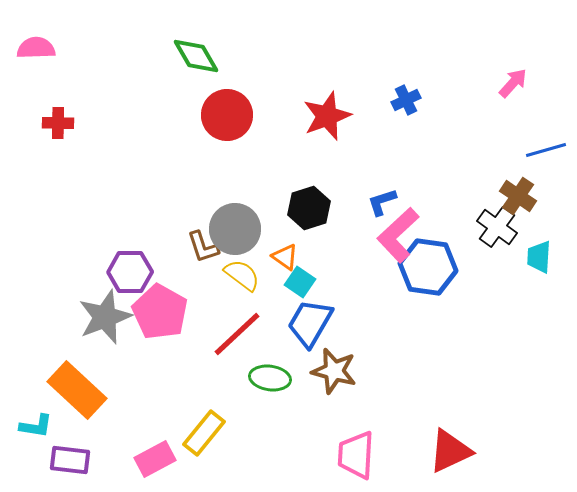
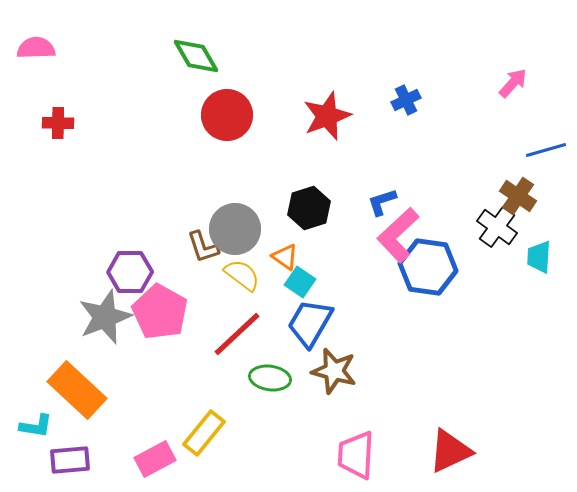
purple rectangle: rotated 12 degrees counterclockwise
